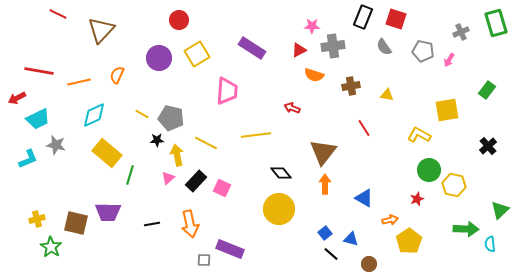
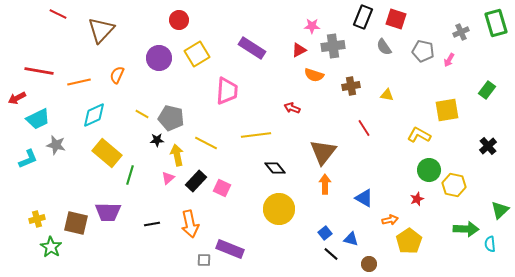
black diamond at (281, 173): moved 6 px left, 5 px up
